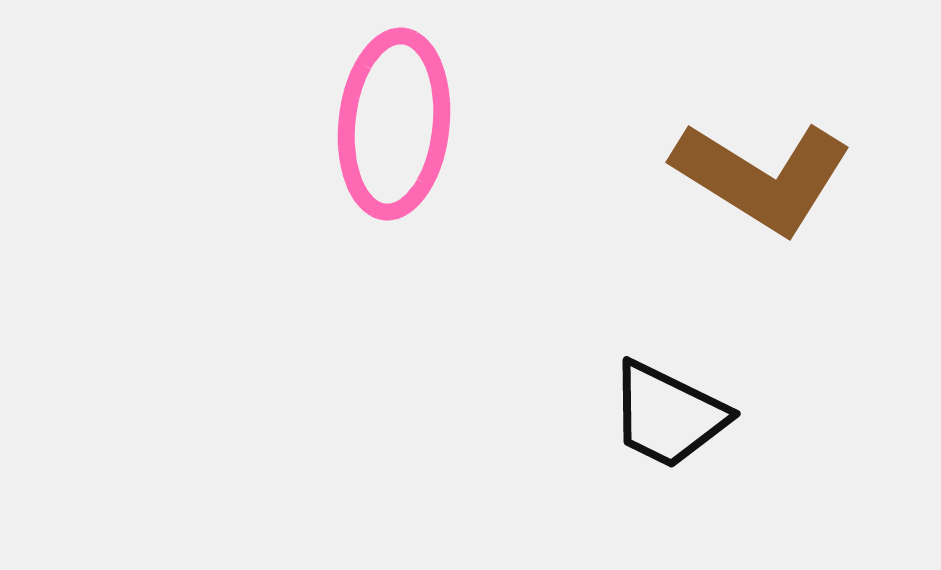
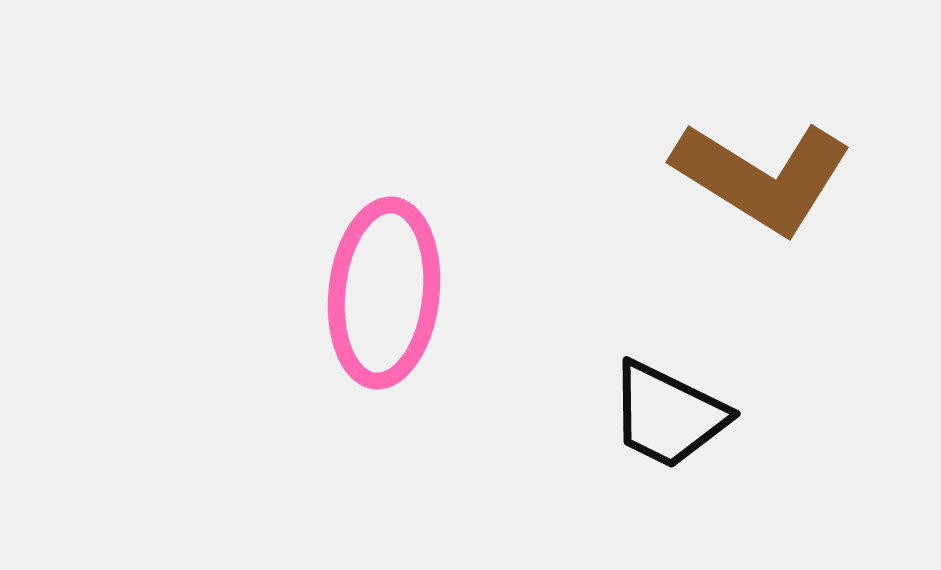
pink ellipse: moved 10 px left, 169 px down
